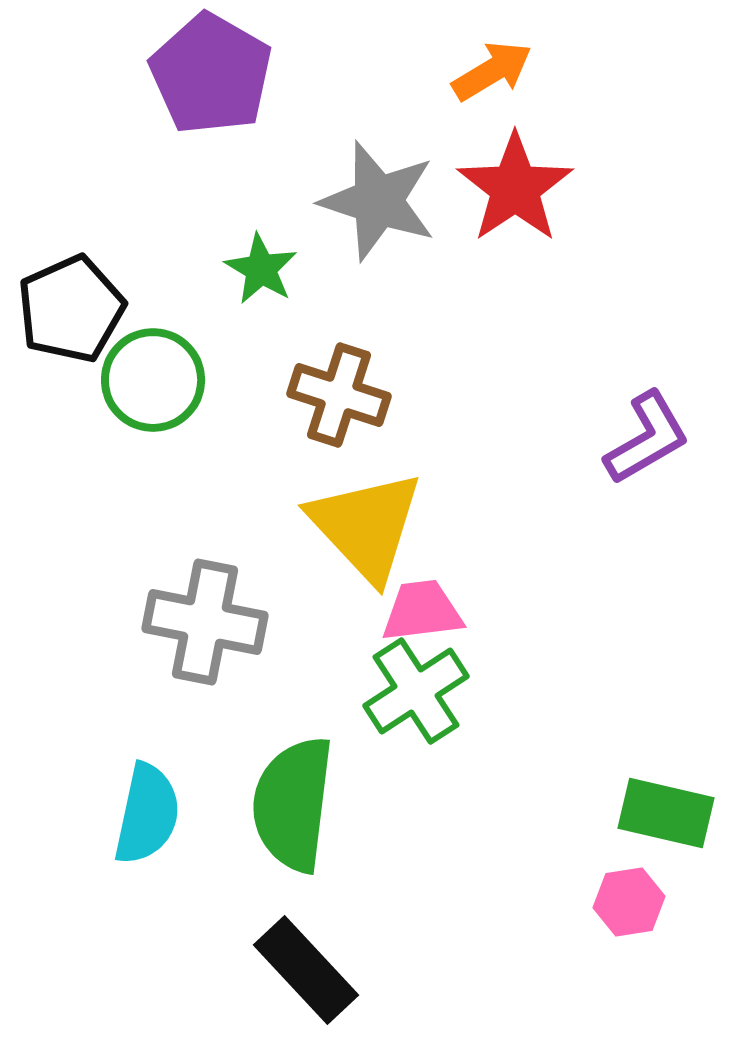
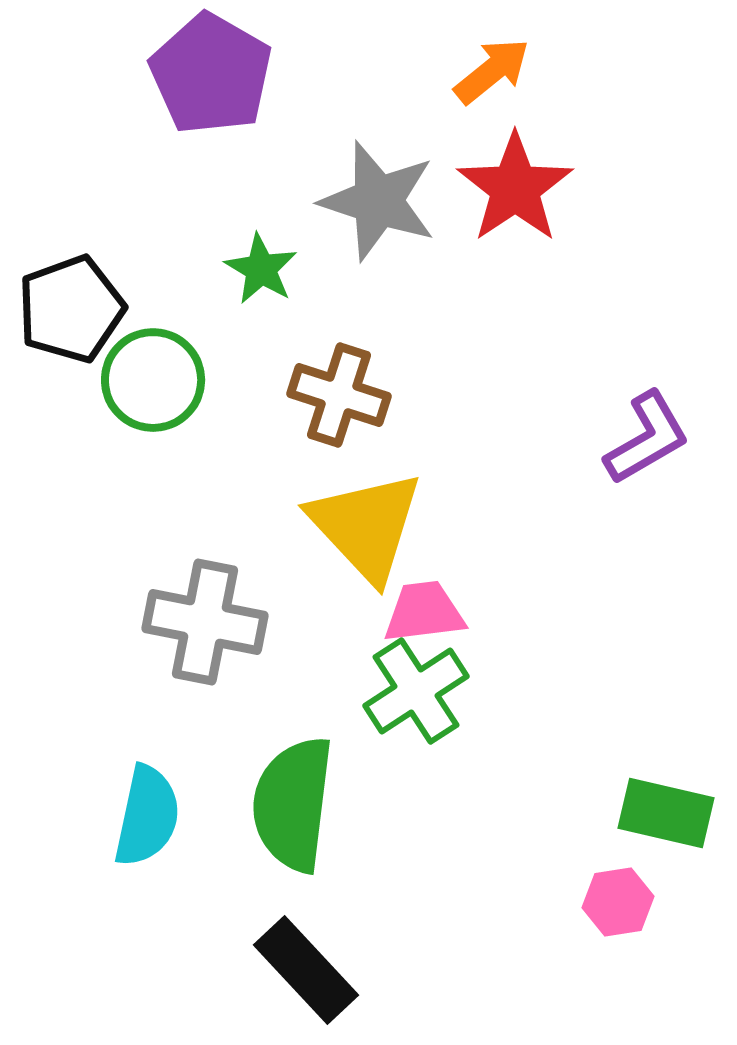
orange arrow: rotated 8 degrees counterclockwise
black pentagon: rotated 4 degrees clockwise
pink trapezoid: moved 2 px right, 1 px down
cyan semicircle: moved 2 px down
pink hexagon: moved 11 px left
